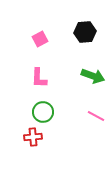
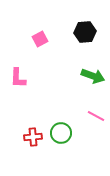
pink L-shape: moved 21 px left
green circle: moved 18 px right, 21 px down
